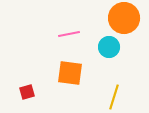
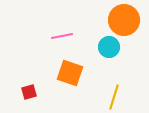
orange circle: moved 2 px down
pink line: moved 7 px left, 2 px down
orange square: rotated 12 degrees clockwise
red square: moved 2 px right
